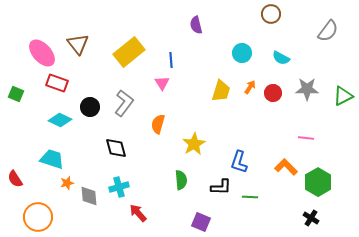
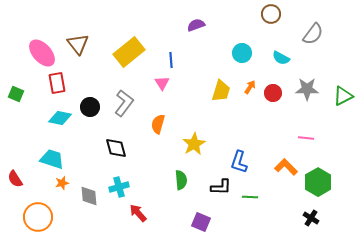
purple semicircle: rotated 84 degrees clockwise
gray semicircle: moved 15 px left, 3 px down
red rectangle: rotated 60 degrees clockwise
cyan diamond: moved 2 px up; rotated 15 degrees counterclockwise
orange star: moved 5 px left
